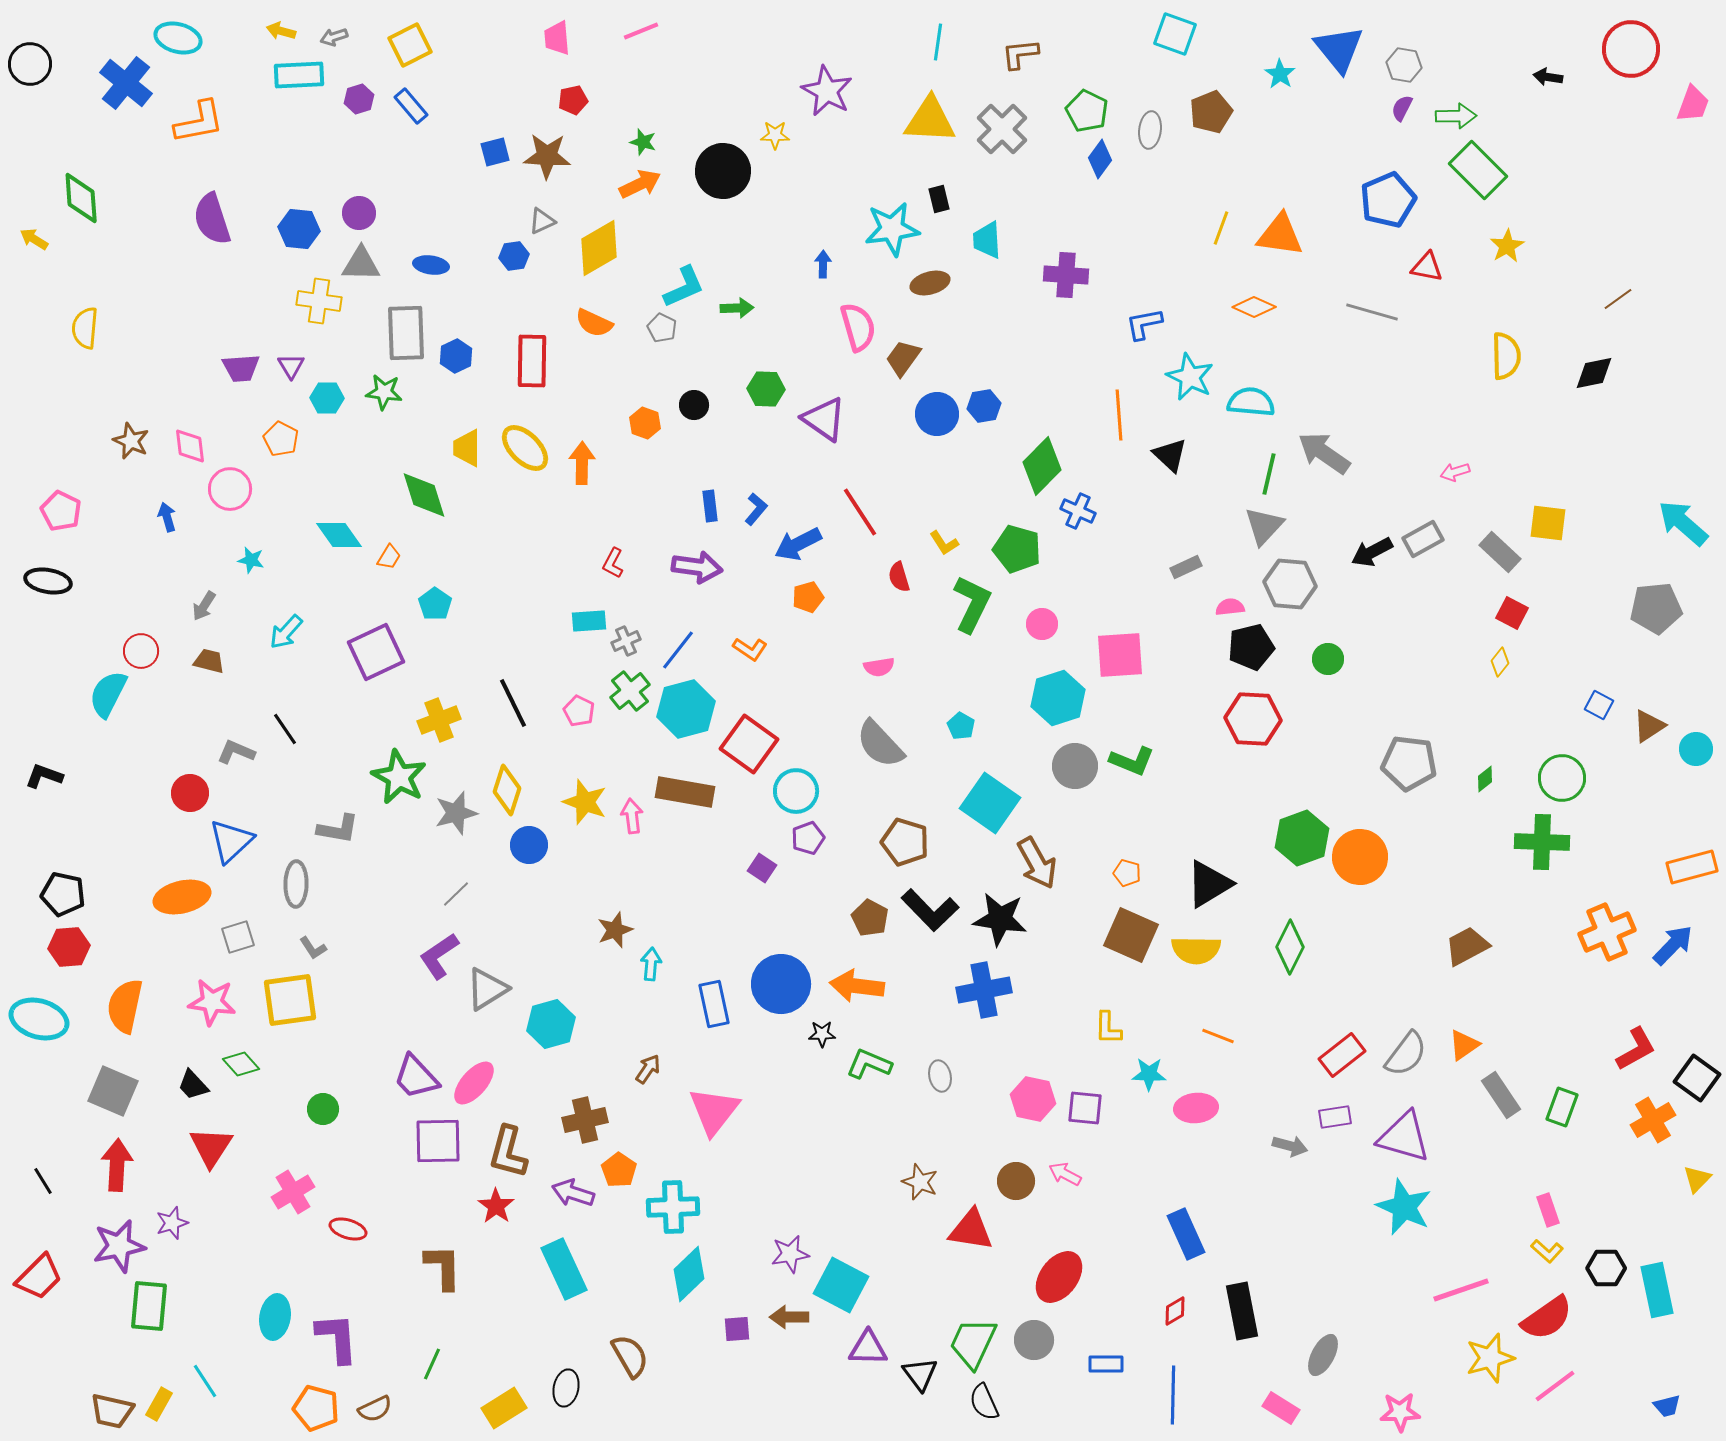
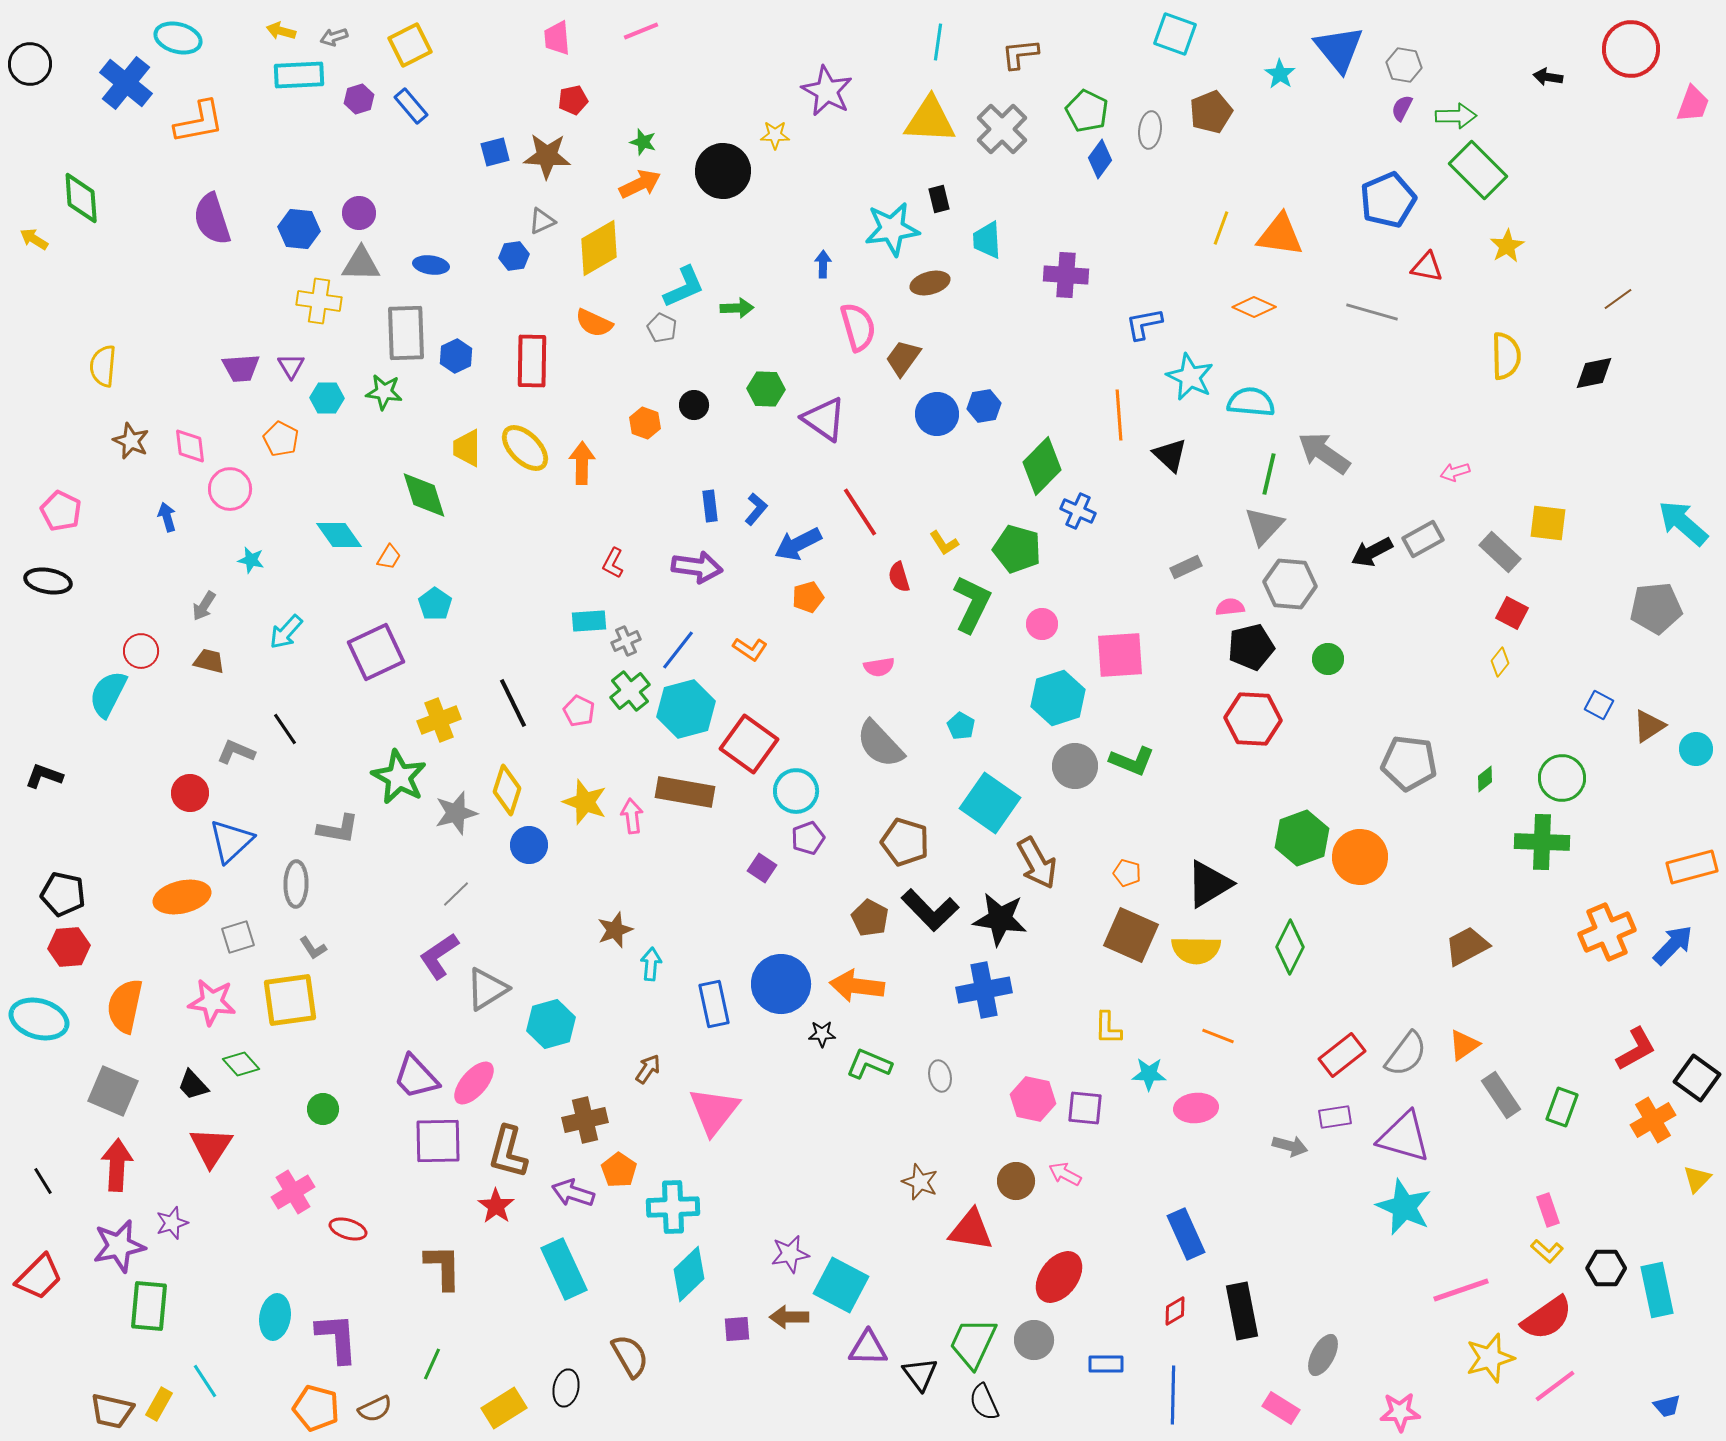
yellow semicircle at (85, 328): moved 18 px right, 38 px down
